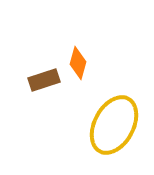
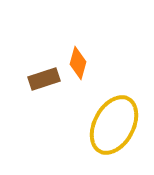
brown rectangle: moved 1 px up
